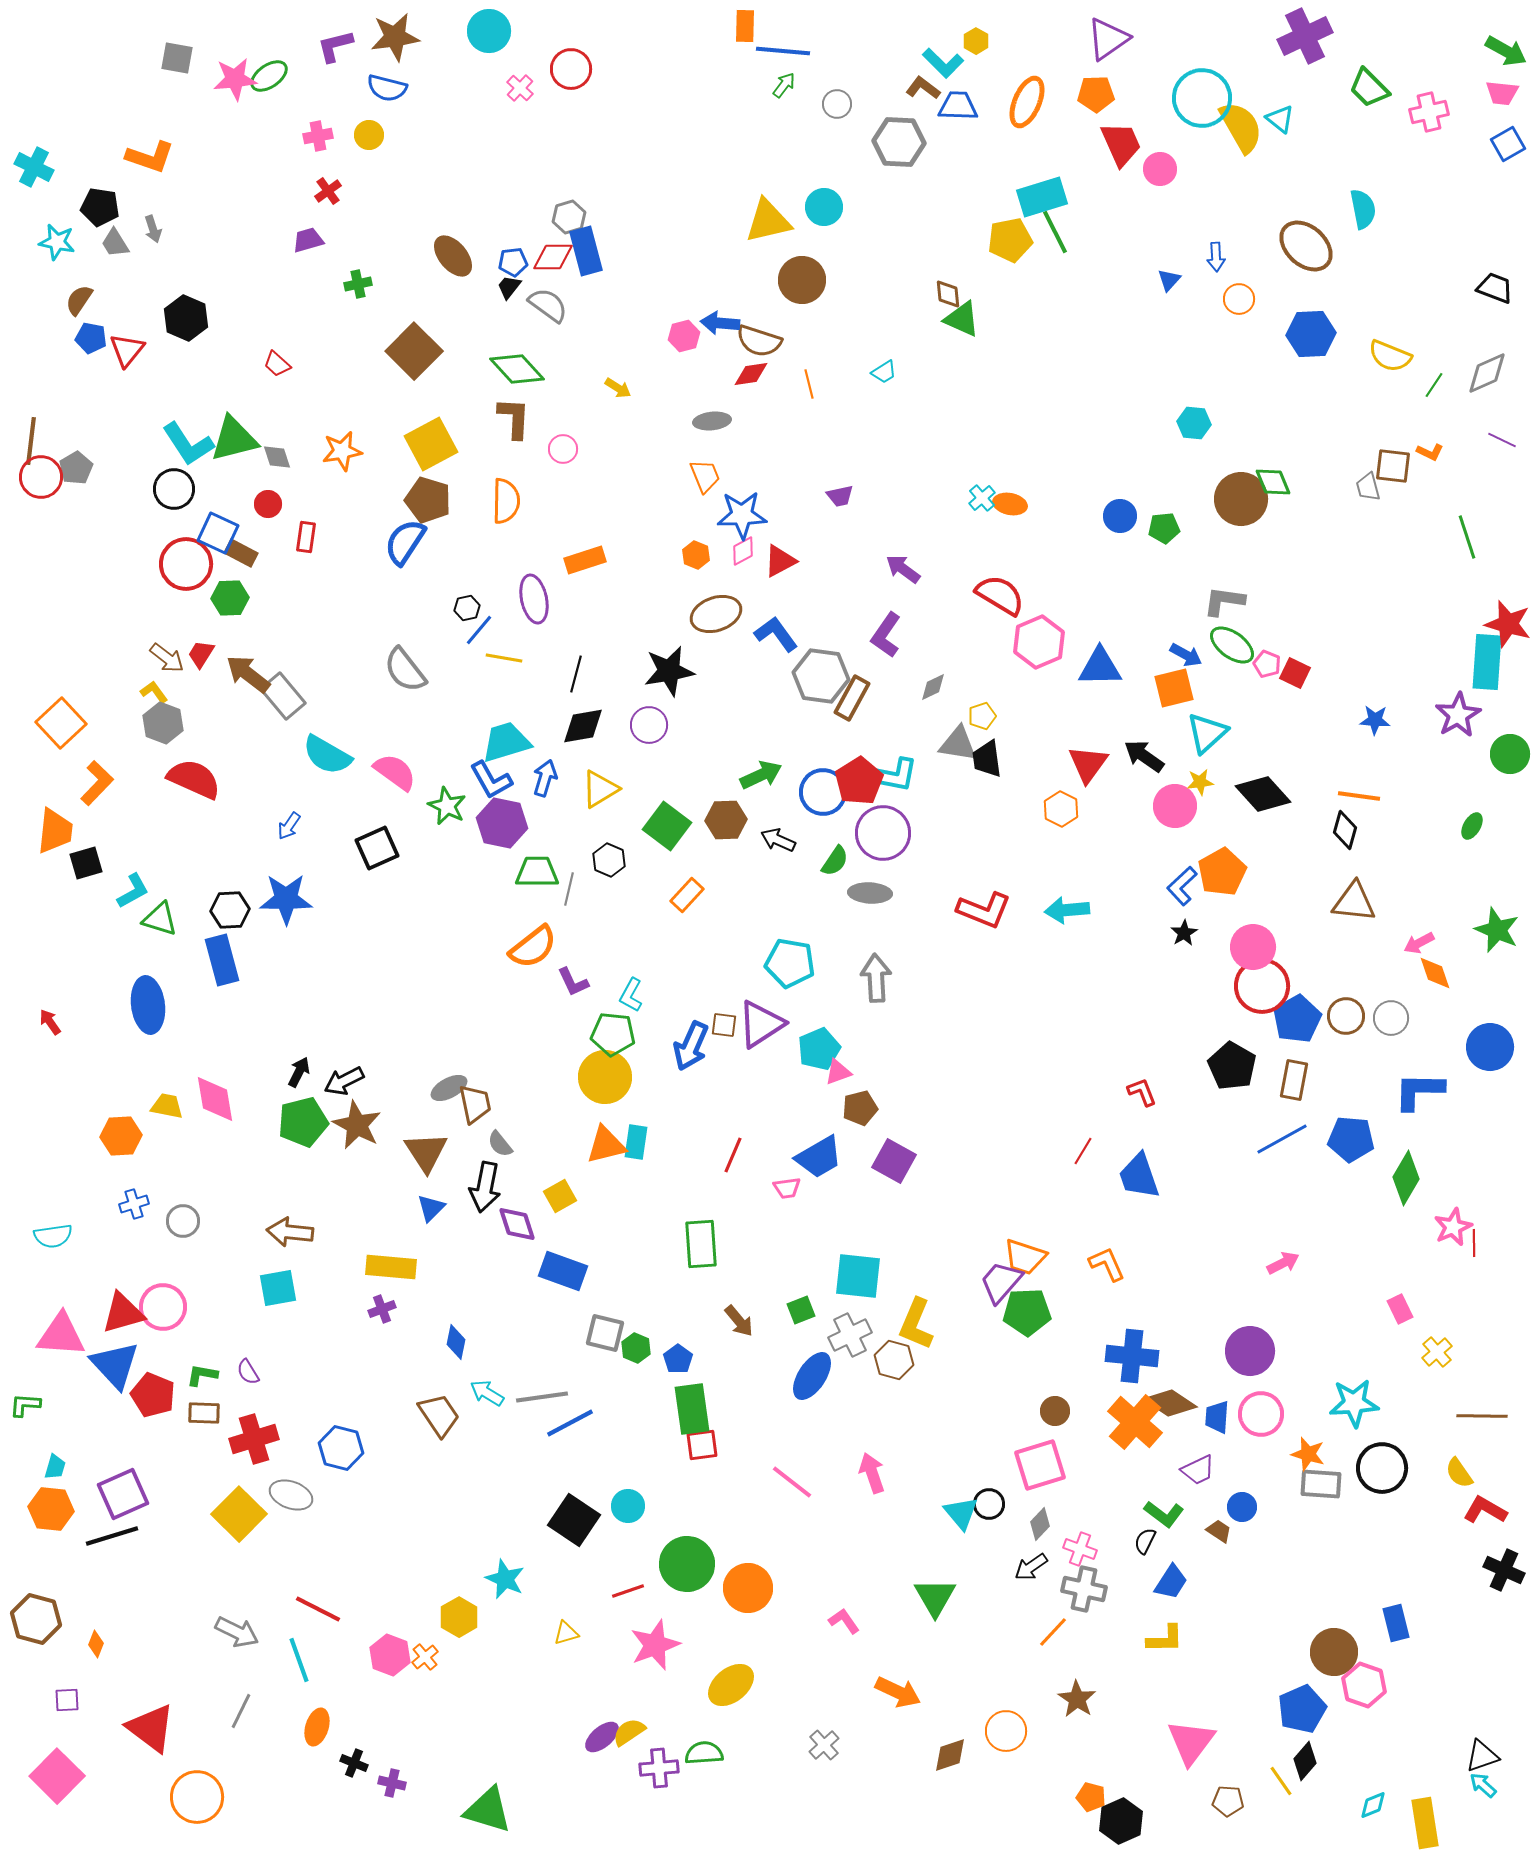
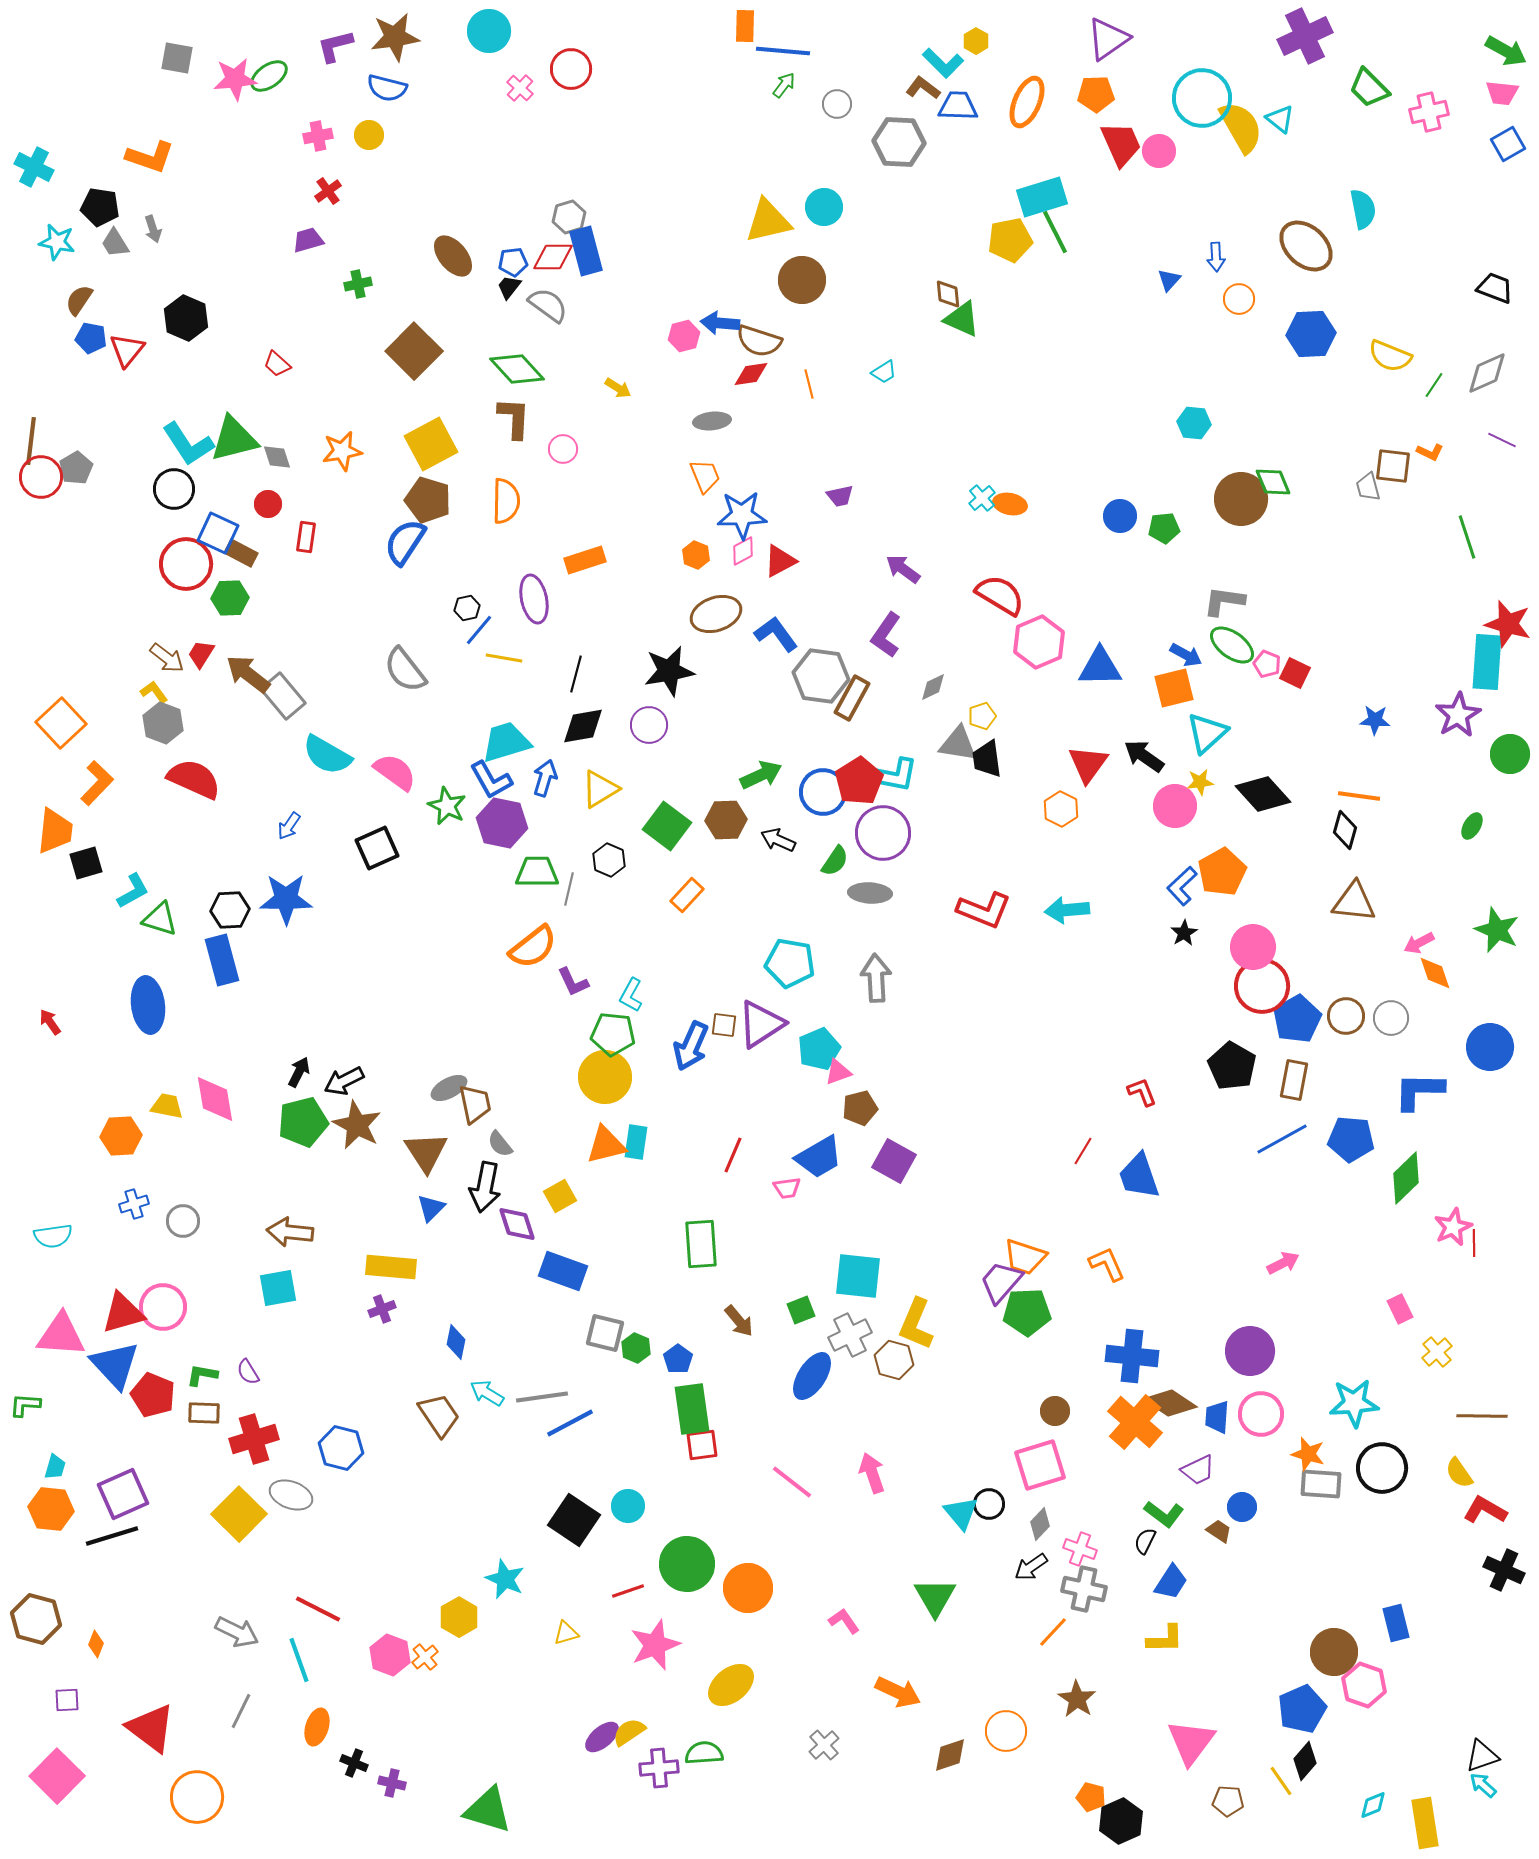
pink circle at (1160, 169): moved 1 px left, 18 px up
green diamond at (1406, 1178): rotated 16 degrees clockwise
